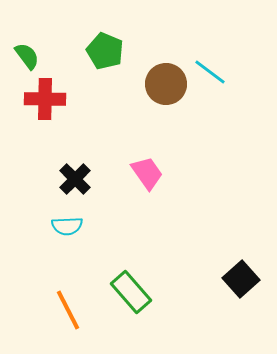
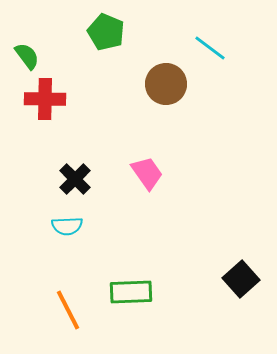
green pentagon: moved 1 px right, 19 px up
cyan line: moved 24 px up
green rectangle: rotated 51 degrees counterclockwise
